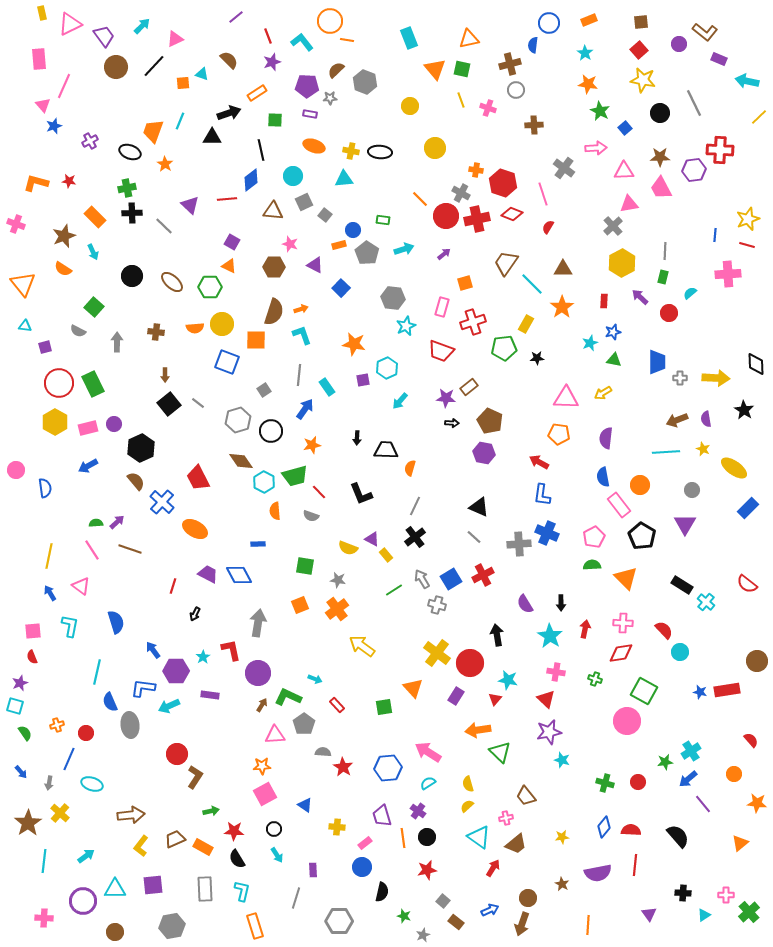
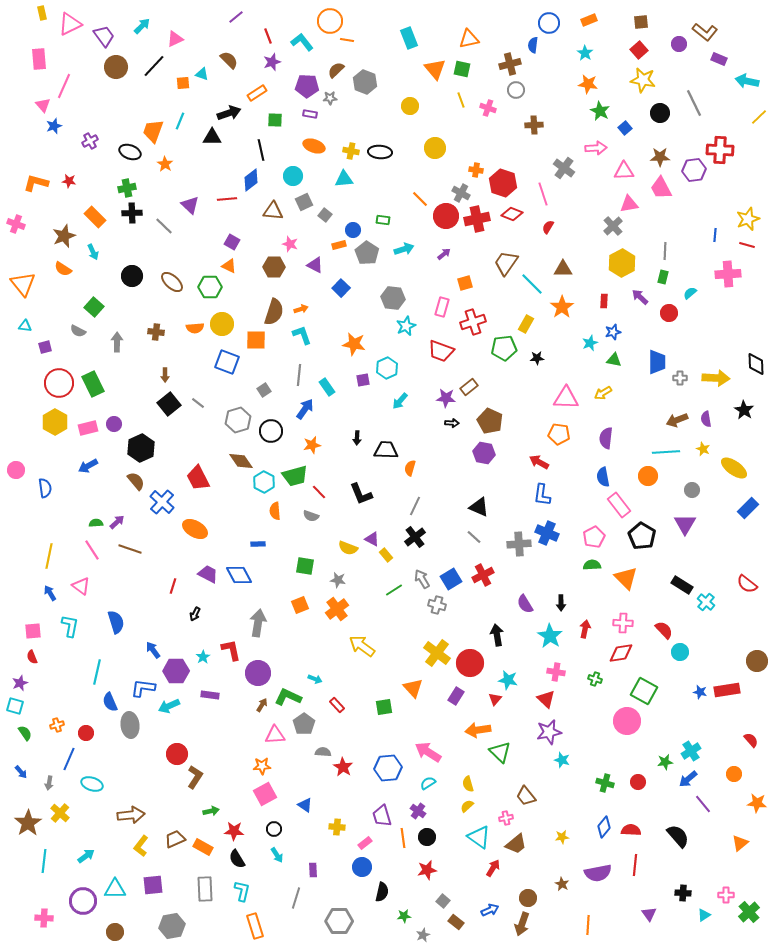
orange circle at (640, 485): moved 8 px right, 9 px up
green star at (404, 916): rotated 24 degrees counterclockwise
